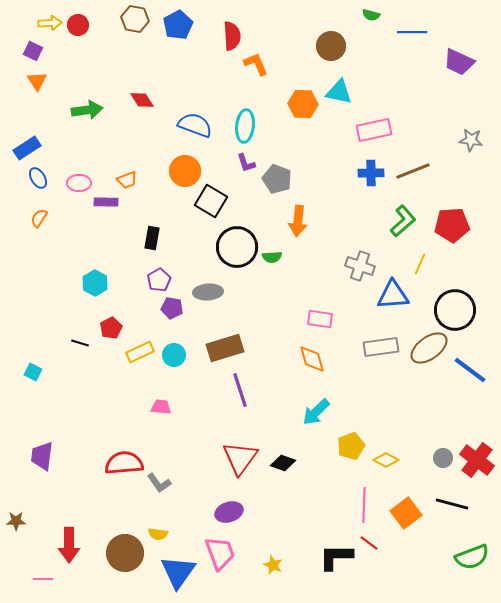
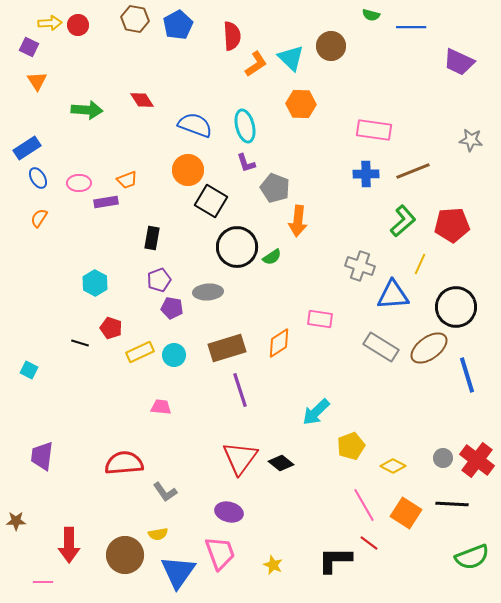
blue line at (412, 32): moved 1 px left, 5 px up
purple square at (33, 51): moved 4 px left, 4 px up
orange L-shape at (256, 64): rotated 80 degrees clockwise
cyan triangle at (339, 92): moved 48 px left, 34 px up; rotated 32 degrees clockwise
orange hexagon at (303, 104): moved 2 px left
green arrow at (87, 110): rotated 12 degrees clockwise
cyan ellipse at (245, 126): rotated 20 degrees counterclockwise
pink rectangle at (374, 130): rotated 20 degrees clockwise
orange circle at (185, 171): moved 3 px right, 1 px up
blue cross at (371, 173): moved 5 px left, 1 px down
gray pentagon at (277, 179): moved 2 px left, 9 px down
purple rectangle at (106, 202): rotated 10 degrees counterclockwise
green semicircle at (272, 257): rotated 30 degrees counterclockwise
purple pentagon at (159, 280): rotated 10 degrees clockwise
black circle at (455, 310): moved 1 px right, 3 px up
red pentagon at (111, 328): rotated 25 degrees counterclockwise
gray rectangle at (381, 347): rotated 40 degrees clockwise
brown rectangle at (225, 348): moved 2 px right
orange diamond at (312, 359): moved 33 px left, 16 px up; rotated 72 degrees clockwise
blue line at (470, 370): moved 3 px left, 5 px down; rotated 36 degrees clockwise
cyan square at (33, 372): moved 4 px left, 2 px up
yellow diamond at (386, 460): moved 7 px right, 6 px down
black diamond at (283, 463): moved 2 px left; rotated 20 degrees clockwise
gray L-shape at (159, 483): moved 6 px right, 9 px down
black line at (452, 504): rotated 12 degrees counterclockwise
pink line at (364, 505): rotated 32 degrees counterclockwise
purple ellipse at (229, 512): rotated 32 degrees clockwise
orange square at (406, 513): rotated 20 degrees counterclockwise
yellow semicircle at (158, 534): rotated 18 degrees counterclockwise
brown circle at (125, 553): moved 2 px down
black L-shape at (336, 557): moved 1 px left, 3 px down
pink line at (43, 579): moved 3 px down
